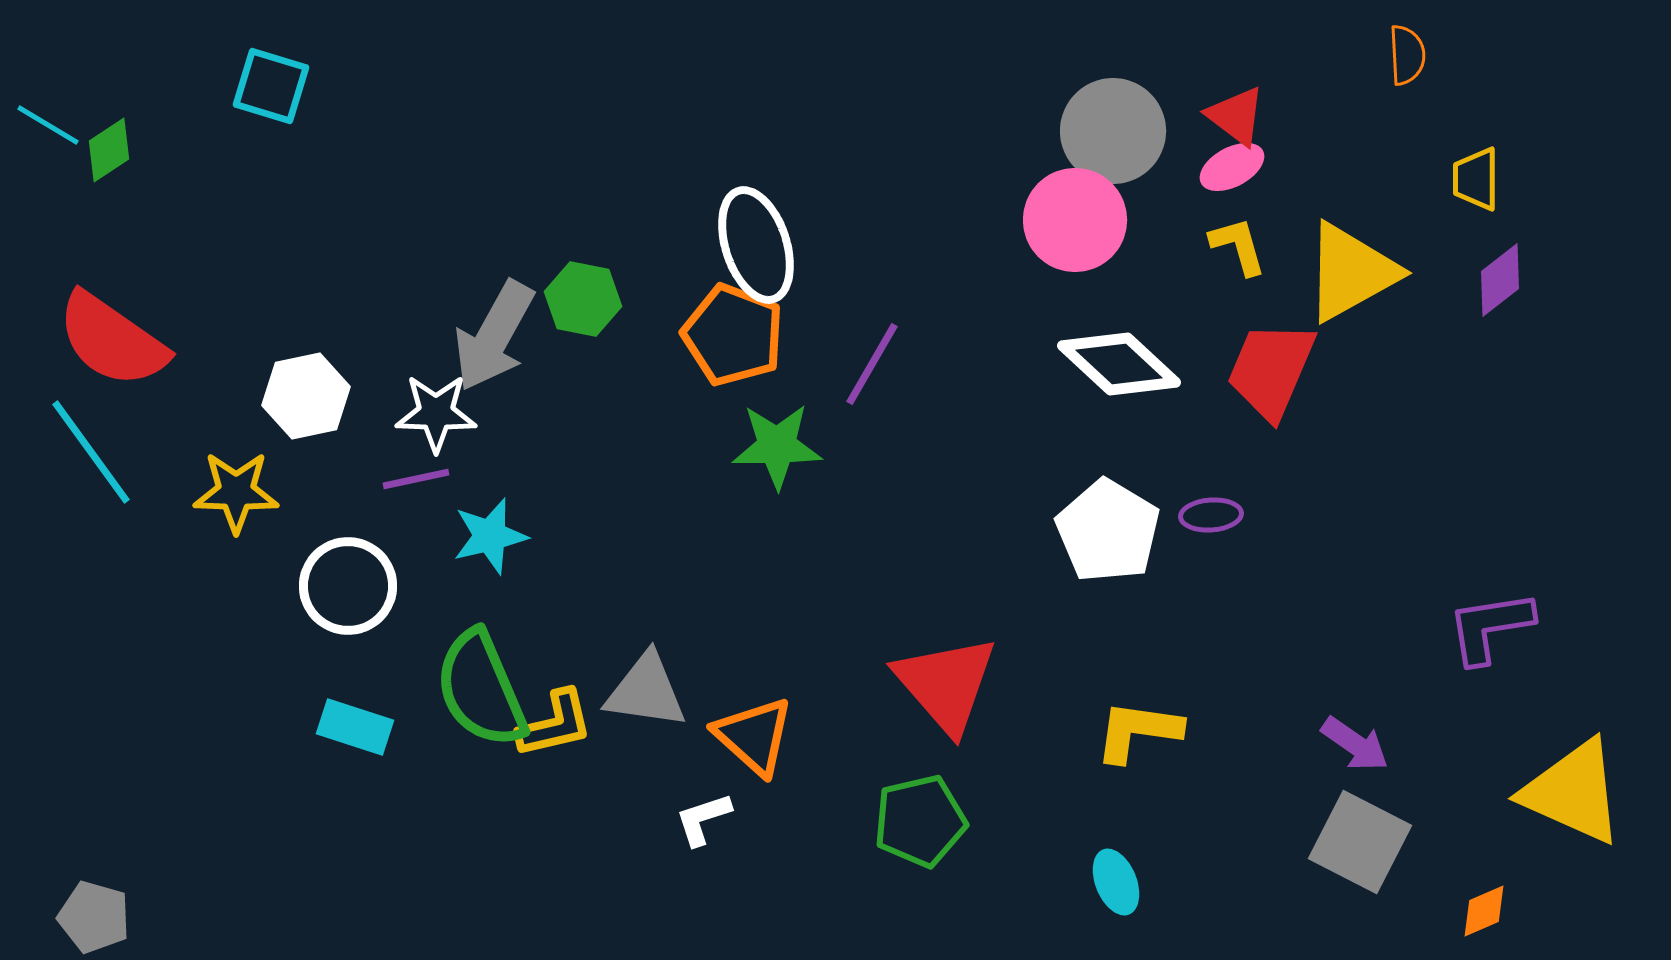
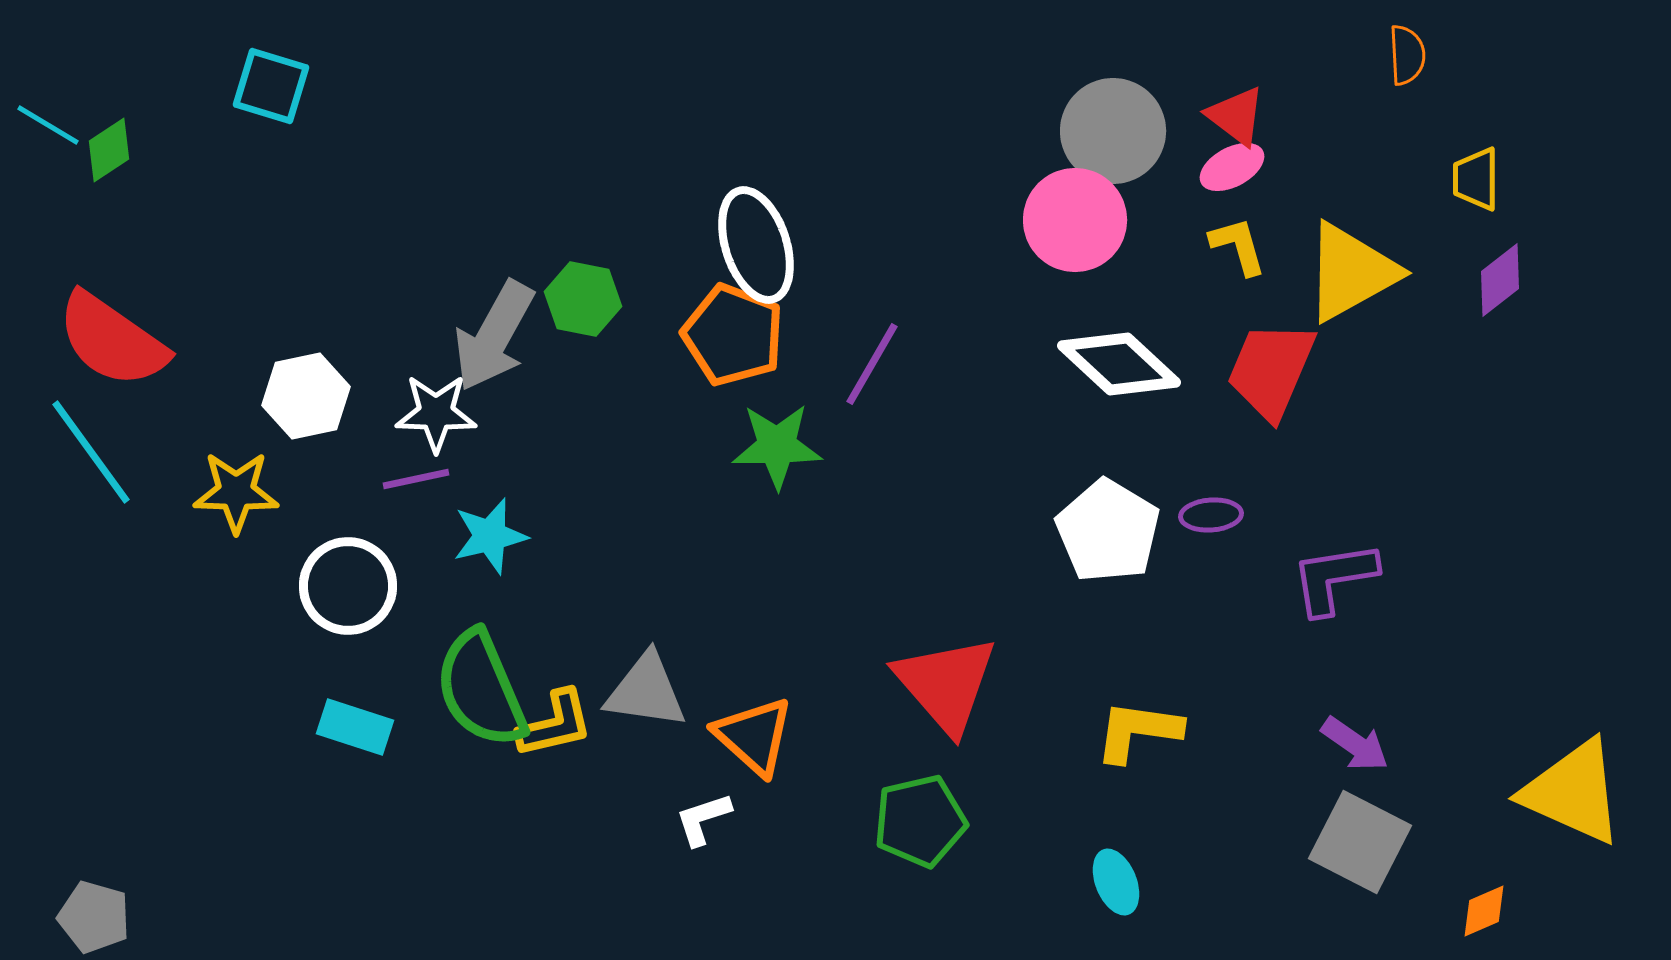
purple L-shape at (1490, 627): moved 156 px left, 49 px up
